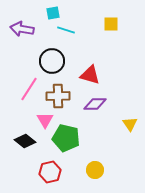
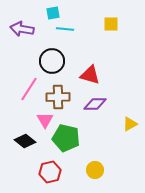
cyan line: moved 1 px left, 1 px up; rotated 12 degrees counterclockwise
brown cross: moved 1 px down
yellow triangle: rotated 35 degrees clockwise
